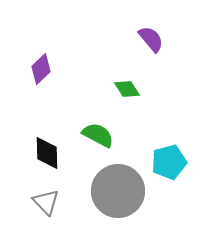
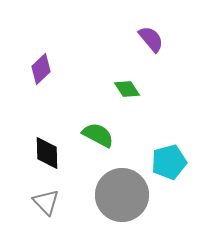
gray circle: moved 4 px right, 4 px down
